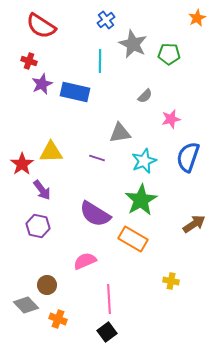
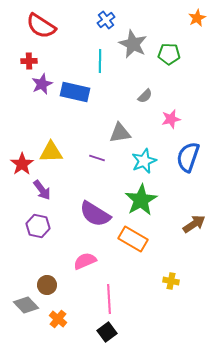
red cross: rotated 21 degrees counterclockwise
orange cross: rotated 18 degrees clockwise
